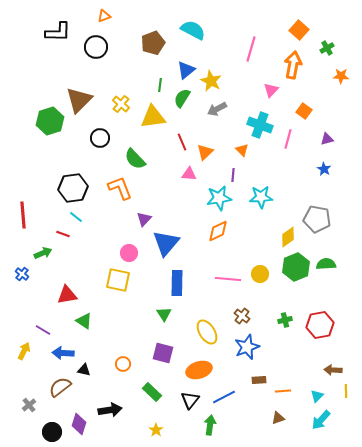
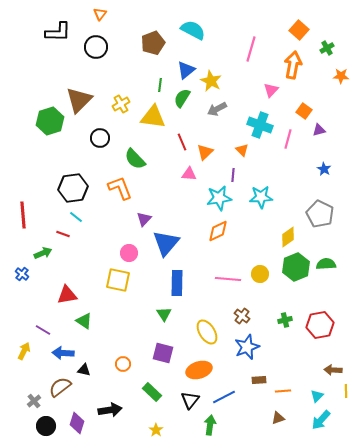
orange triangle at (104, 16): moved 4 px left, 2 px up; rotated 32 degrees counterclockwise
yellow cross at (121, 104): rotated 18 degrees clockwise
yellow triangle at (153, 117): rotated 16 degrees clockwise
purple triangle at (327, 139): moved 8 px left, 9 px up
gray pentagon at (317, 219): moved 3 px right, 5 px up; rotated 16 degrees clockwise
gray cross at (29, 405): moved 5 px right, 4 px up
purple diamond at (79, 424): moved 2 px left, 1 px up
black circle at (52, 432): moved 6 px left, 6 px up
